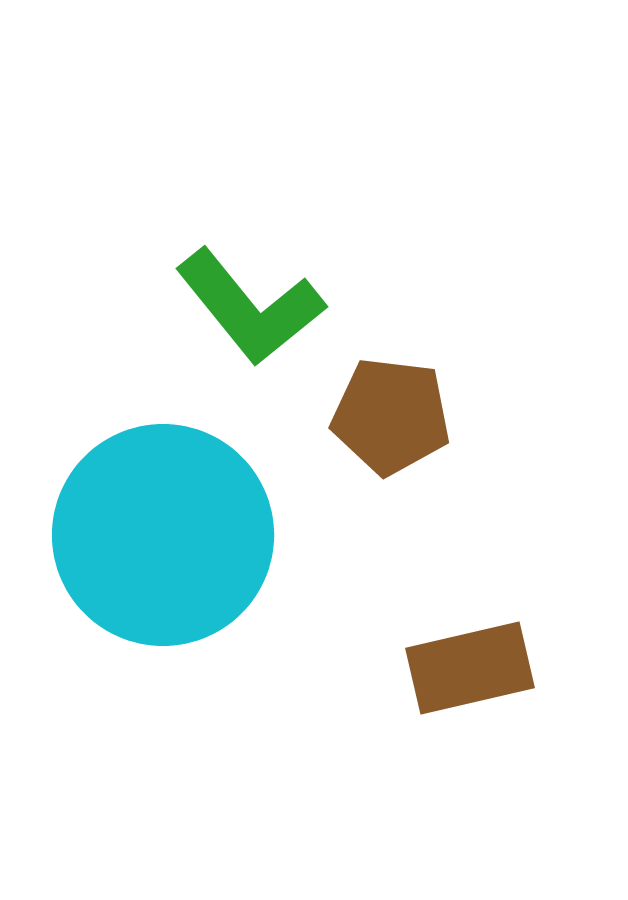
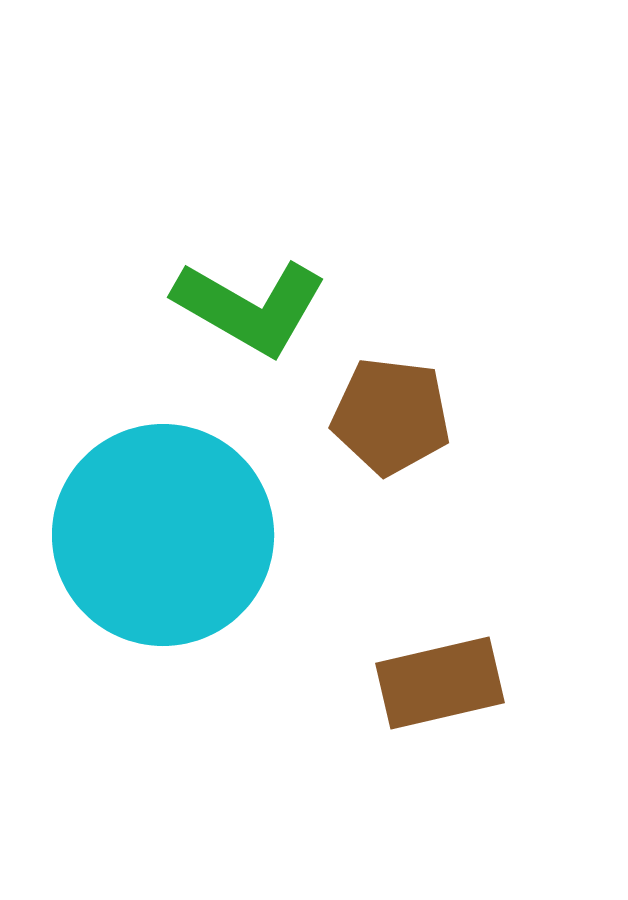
green L-shape: rotated 21 degrees counterclockwise
brown rectangle: moved 30 px left, 15 px down
